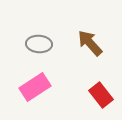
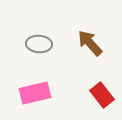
pink rectangle: moved 6 px down; rotated 20 degrees clockwise
red rectangle: moved 1 px right
